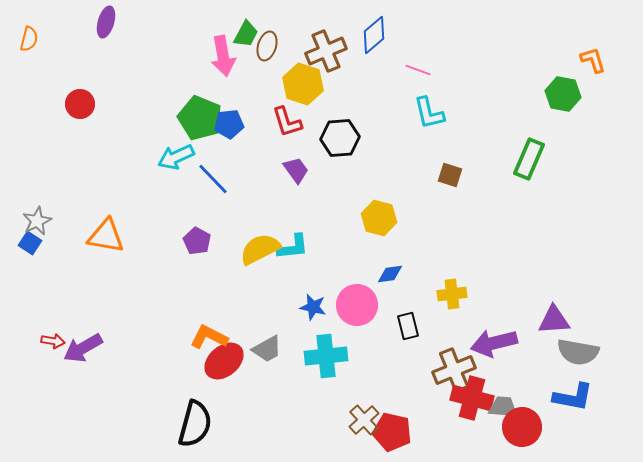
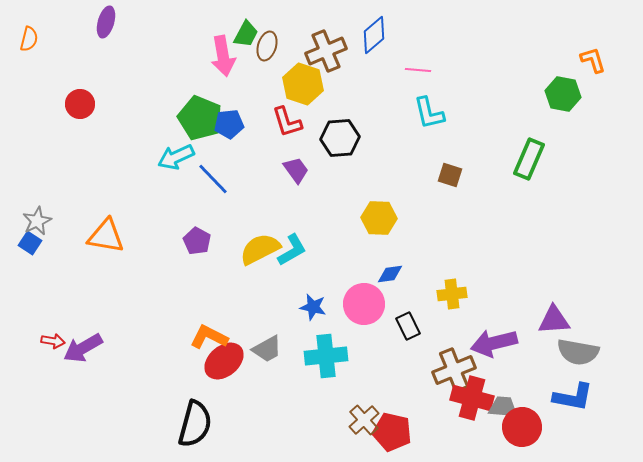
pink line at (418, 70): rotated 15 degrees counterclockwise
yellow hexagon at (379, 218): rotated 12 degrees counterclockwise
cyan L-shape at (293, 247): moved 1 px left, 3 px down; rotated 24 degrees counterclockwise
pink circle at (357, 305): moved 7 px right, 1 px up
black rectangle at (408, 326): rotated 12 degrees counterclockwise
